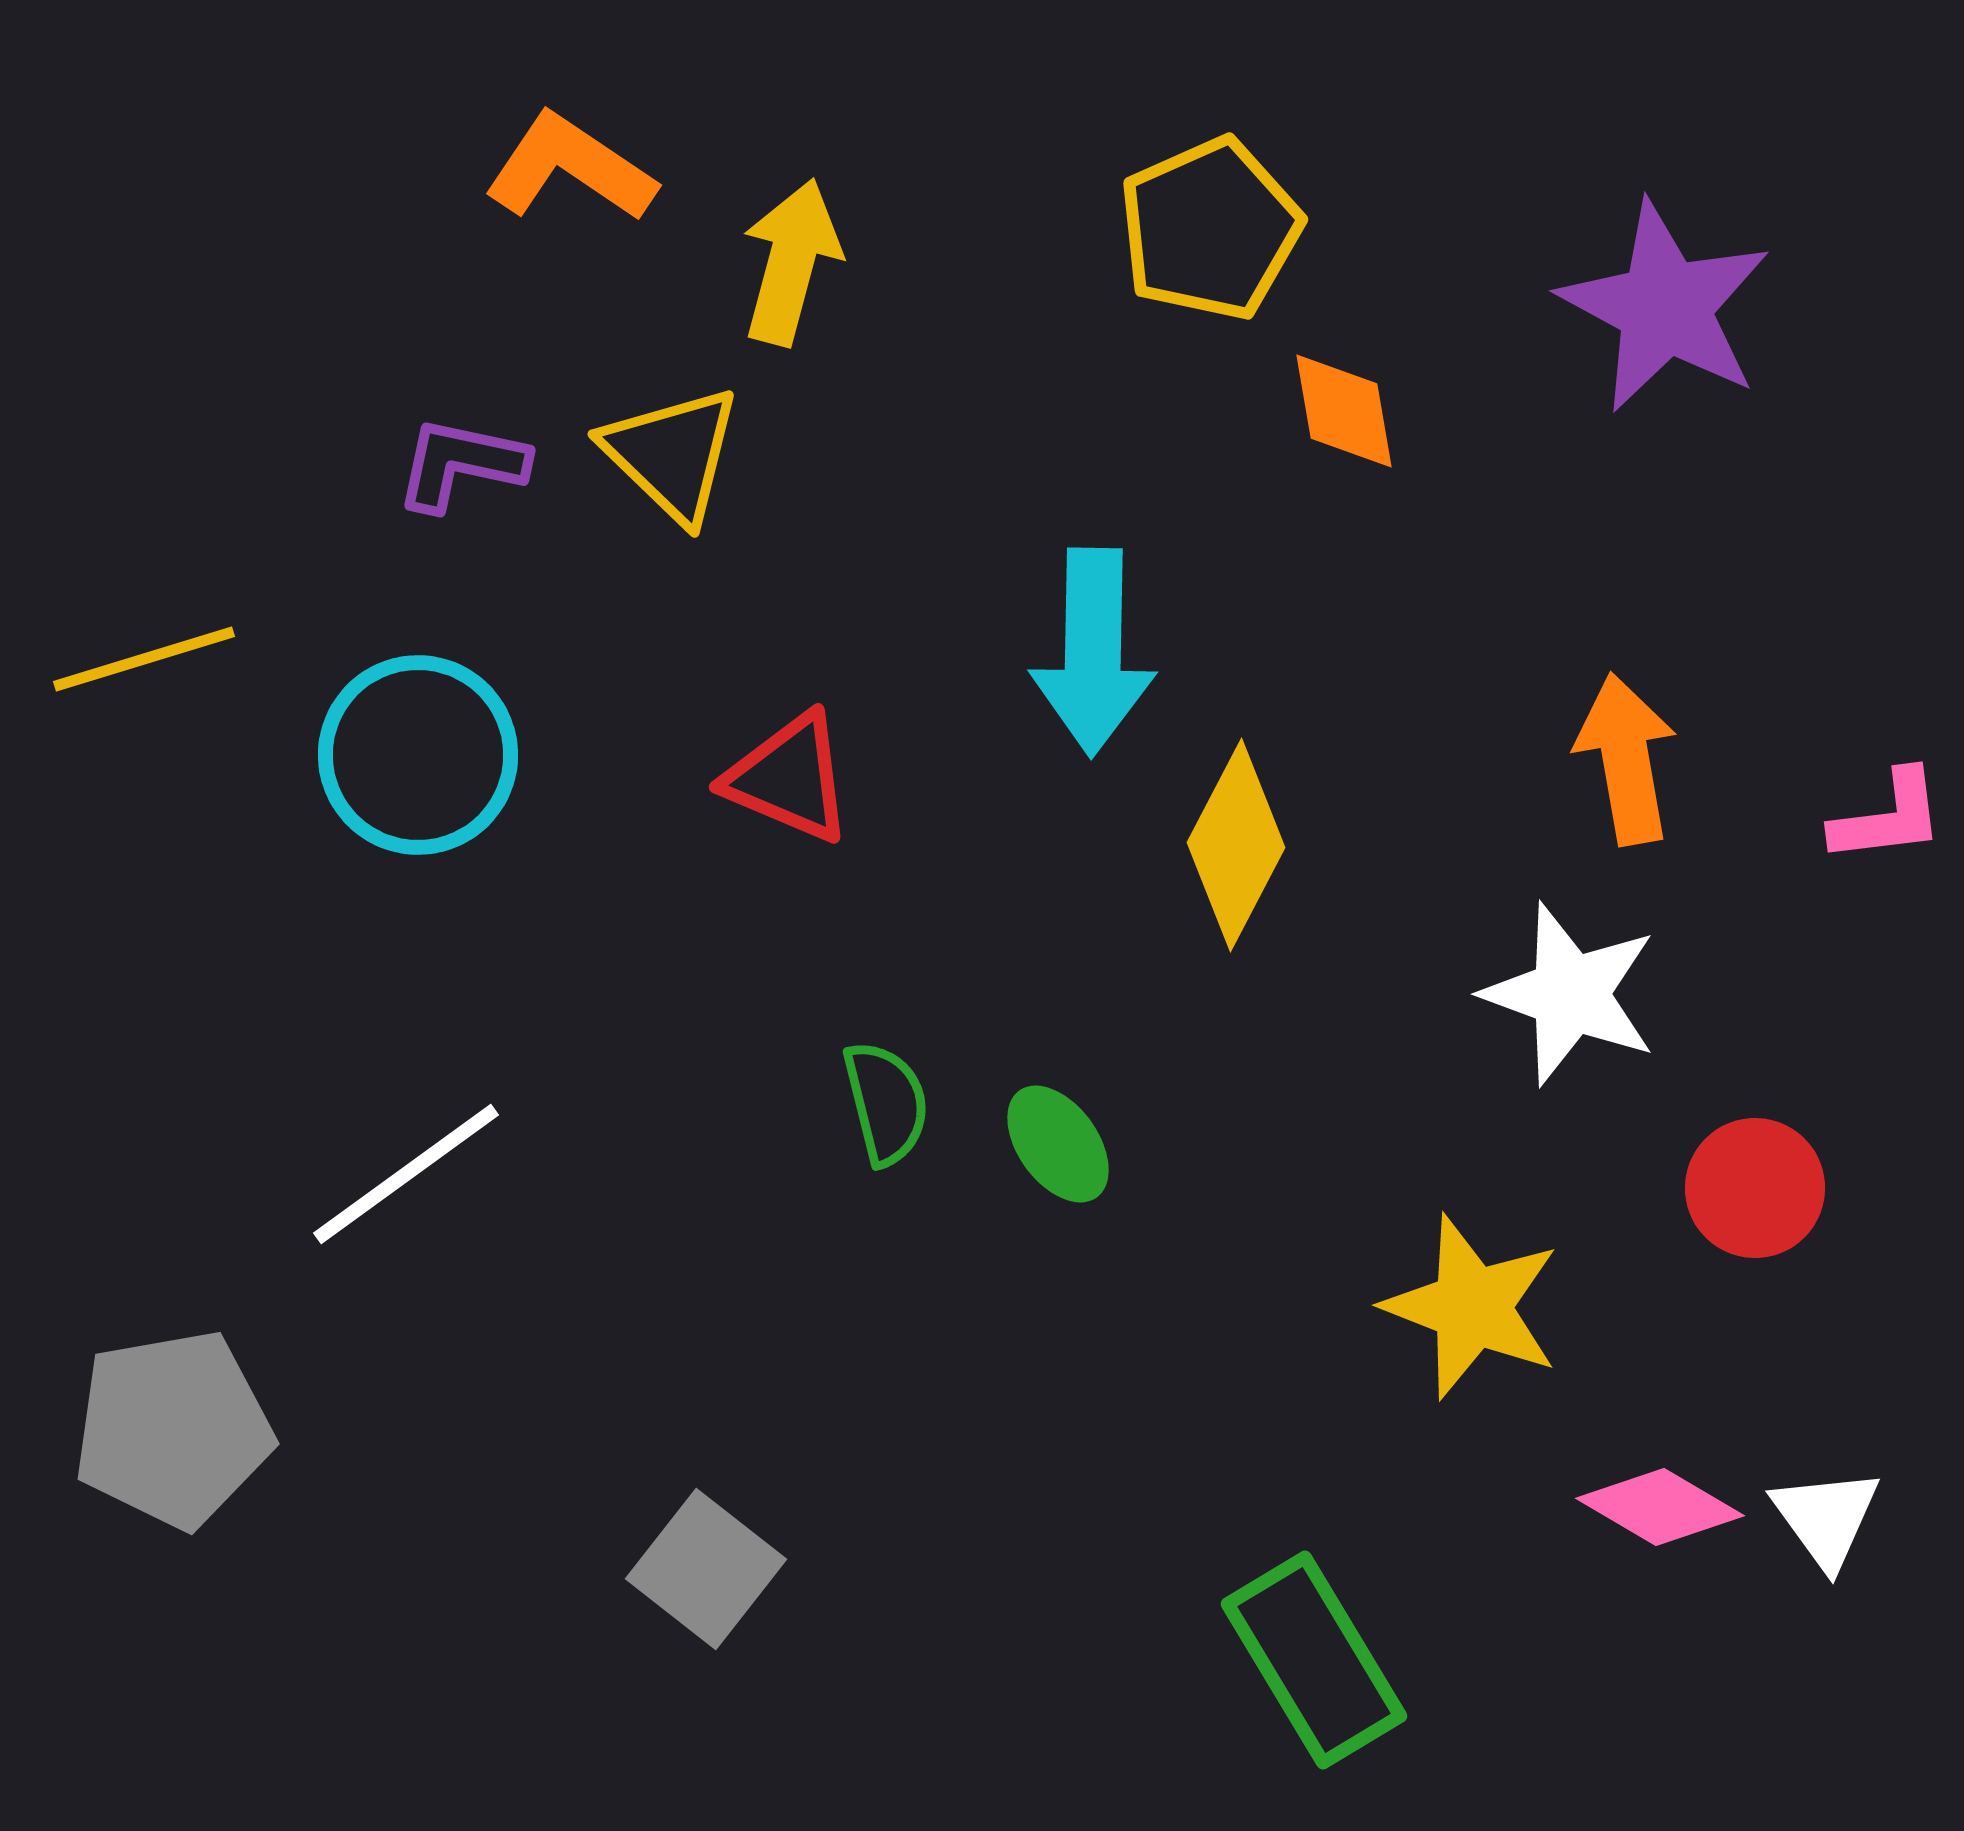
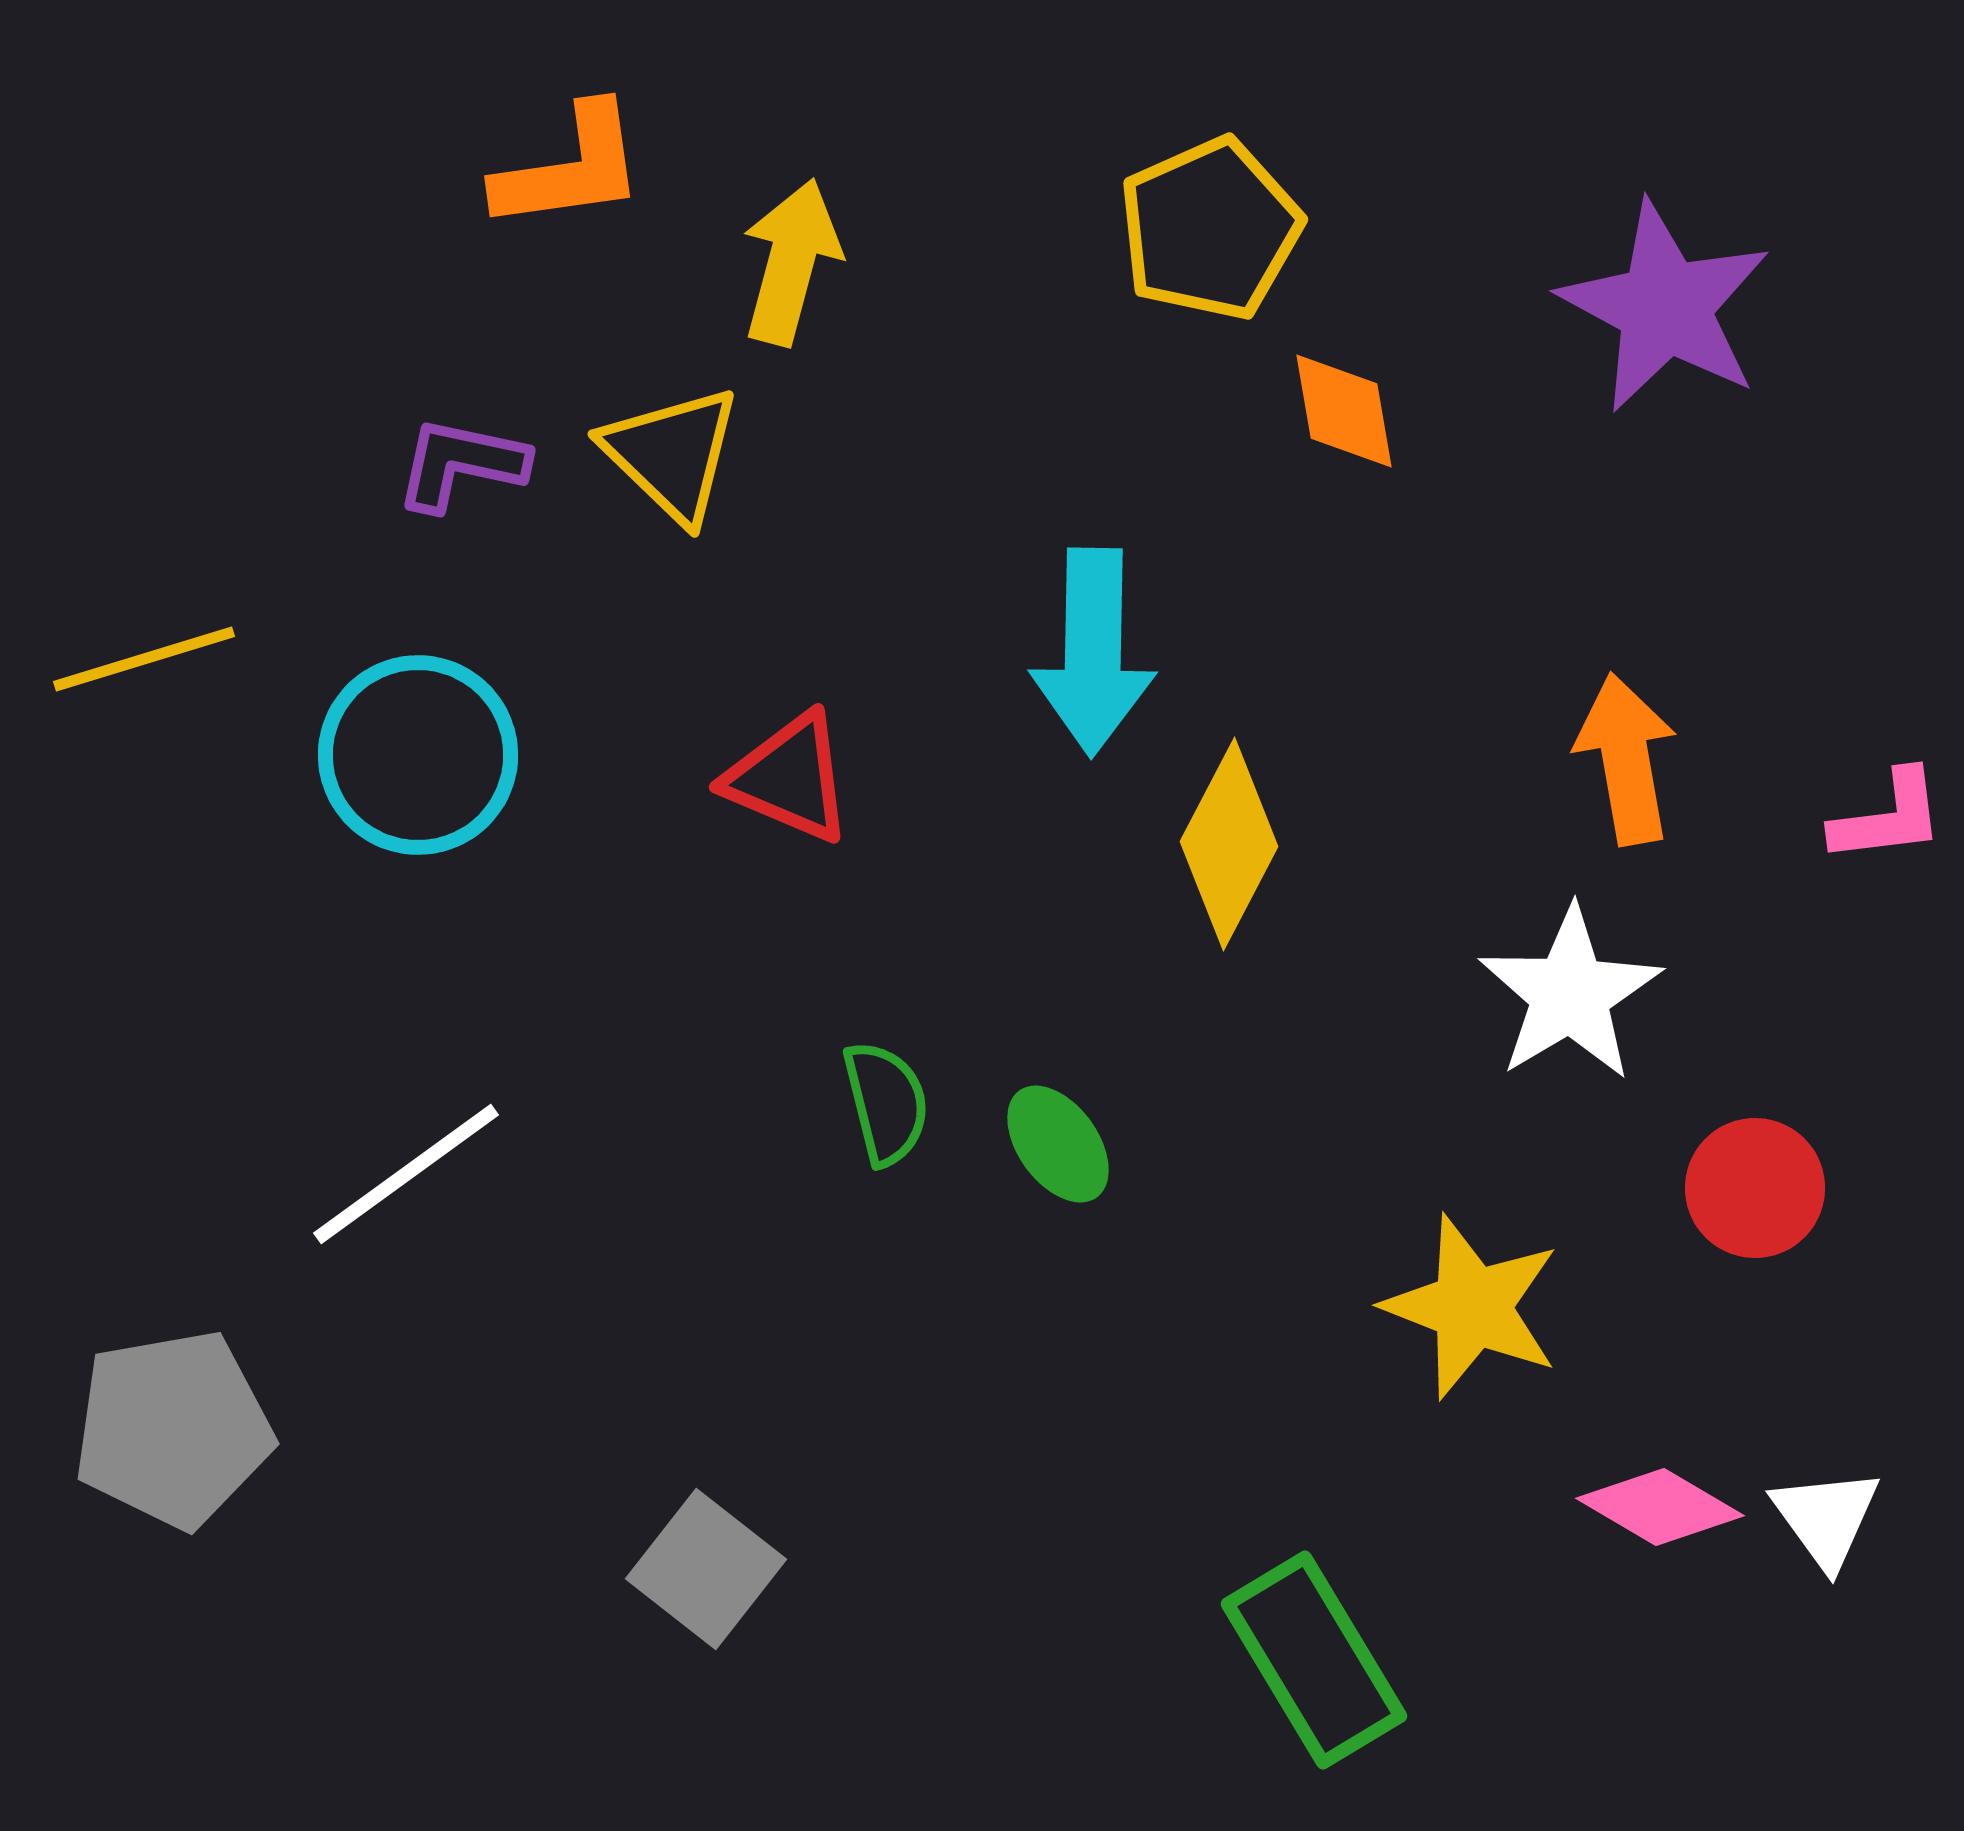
orange L-shape: rotated 138 degrees clockwise
yellow diamond: moved 7 px left, 1 px up
white star: rotated 21 degrees clockwise
